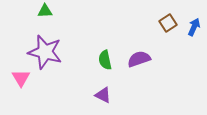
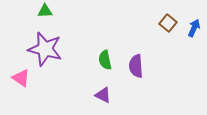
brown square: rotated 18 degrees counterclockwise
blue arrow: moved 1 px down
purple star: moved 3 px up
purple semicircle: moved 3 px left, 7 px down; rotated 75 degrees counterclockwise
pink triangle: rotated 24 degrees counterclockwise
